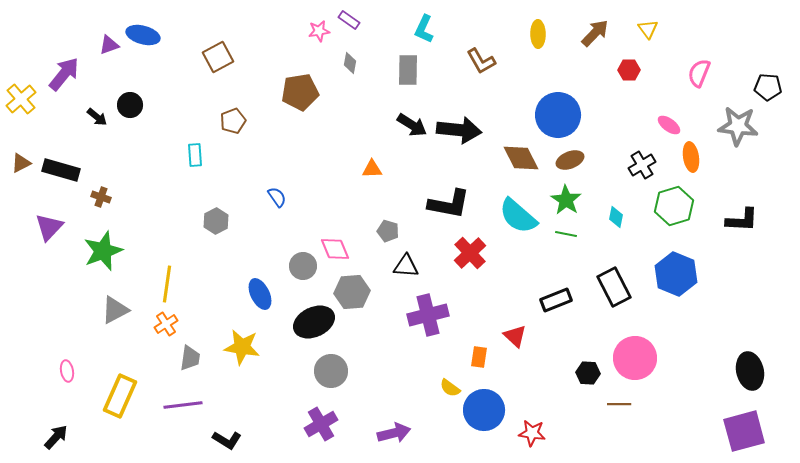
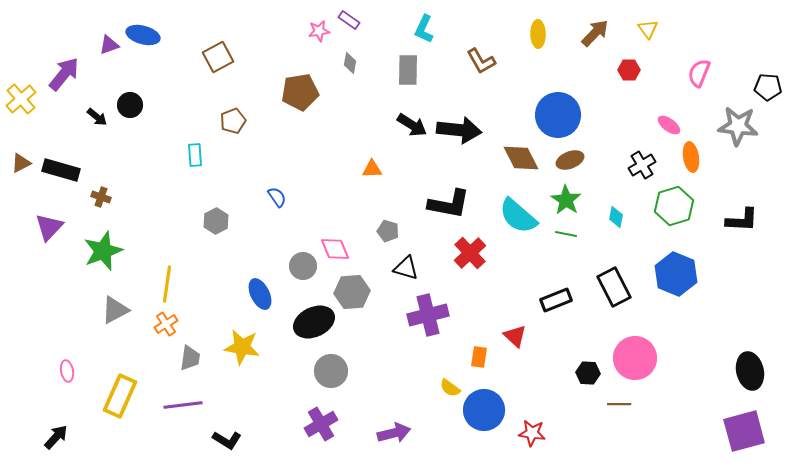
black triangle at (406, 266): moved 2 px down; rotated 12 degrees clockwise
